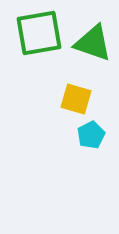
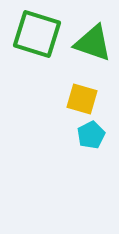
green square: moved 2 px left, 1 px down; rotated 27 degrees clockwise
yellow square: moved 6 px right
